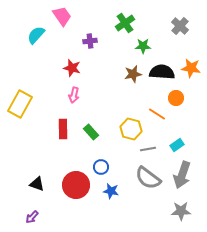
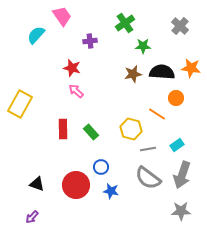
pink arrow: moved 2 px right, 4 px up; rotated 119 degrees clockwise
